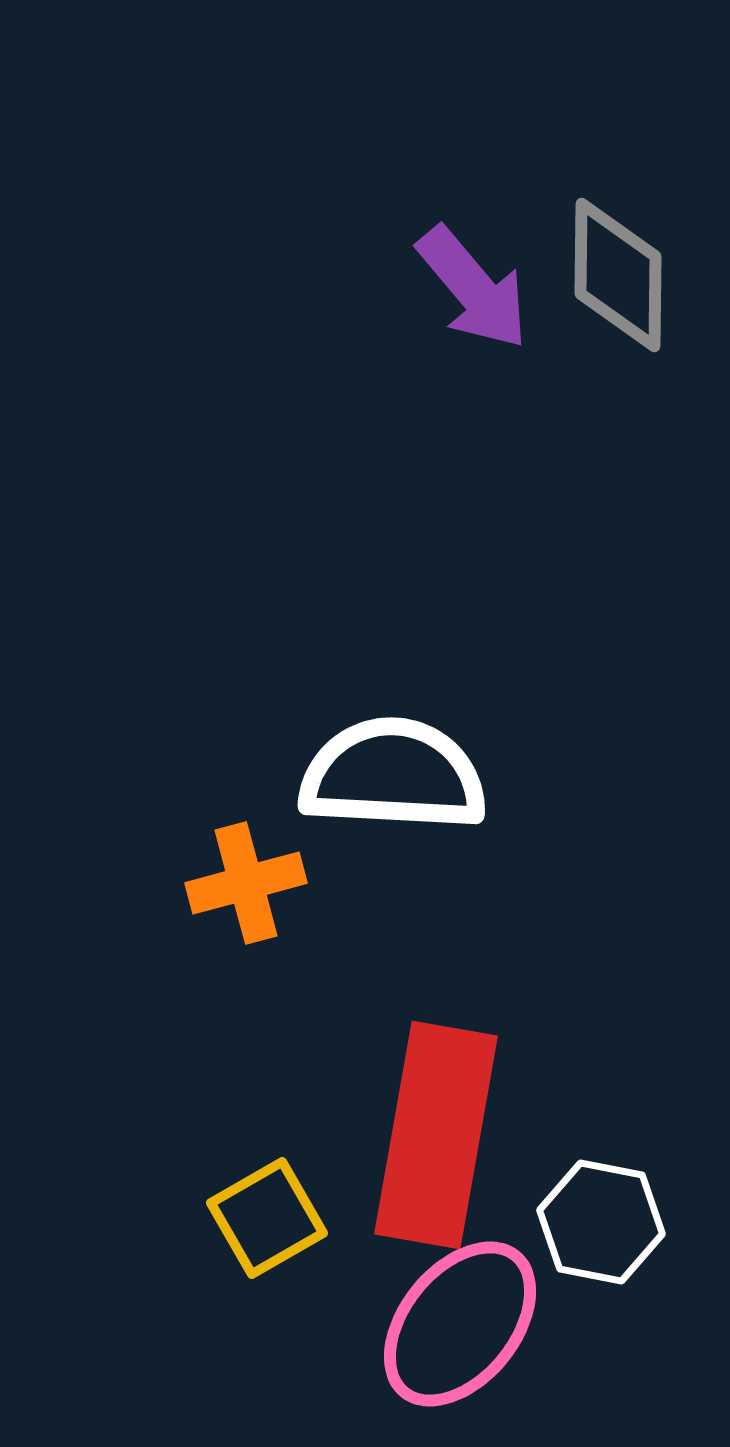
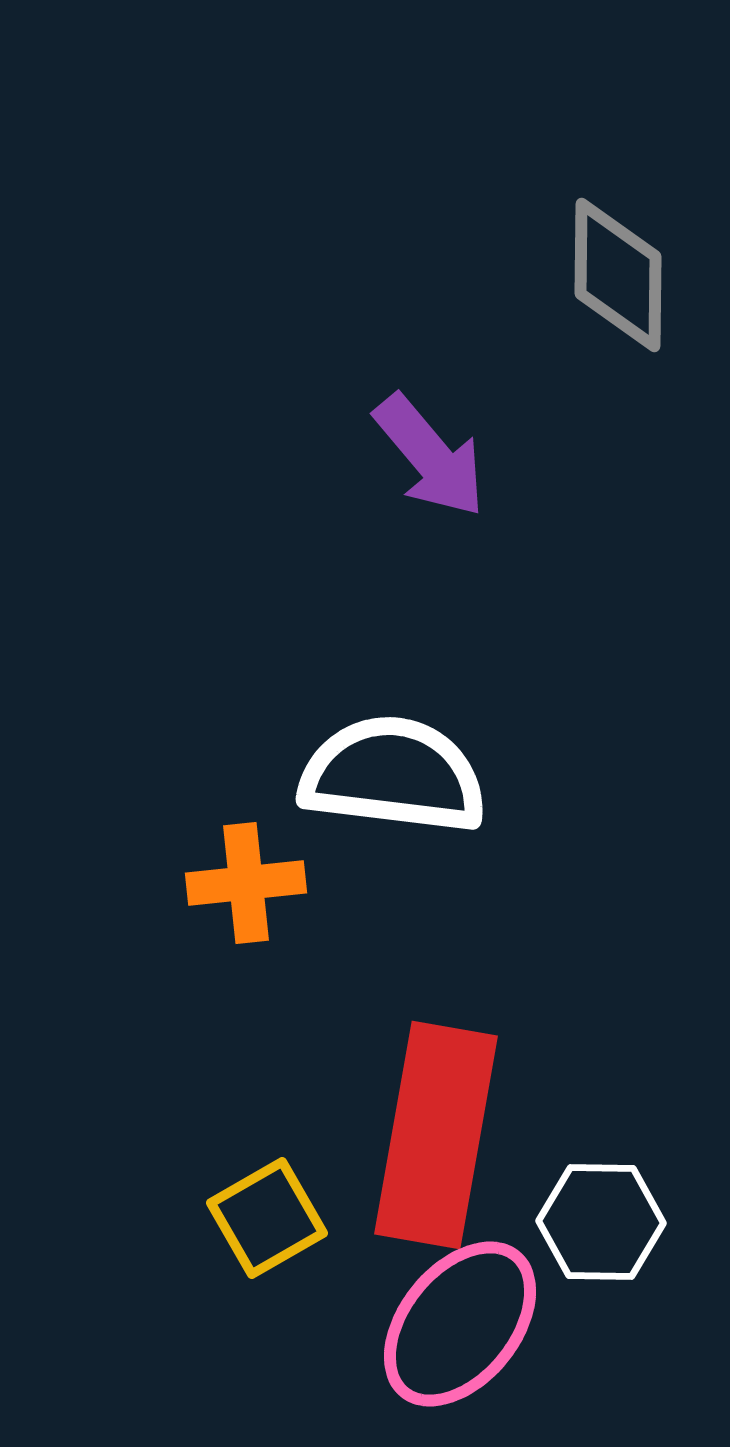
purple arrow: moved 43 px left, 168 px down
white semicircle: rotated 4 degrees clockwise
orange cross: rotated 9 degrees clockwise
white hexagon: rotated 10 degrees counterclockwise
